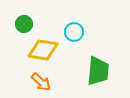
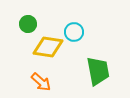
green circle: moved 4 px right
yellow diamond: moved 5 px right, 3 px up
green trapezoid: rotated 16 degrees counterclockwise
